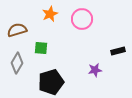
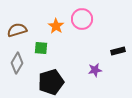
orange star: moved 6 px right, 12 px down; rotated 14 degrees counterclockwise
